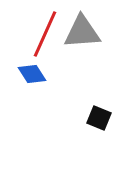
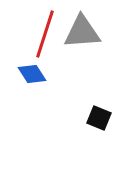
red line: rotated 6 degrees counterclockwise
